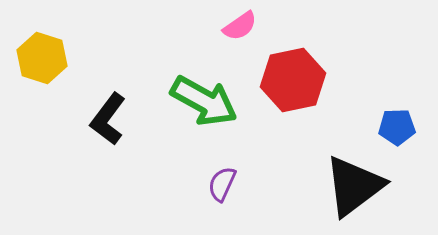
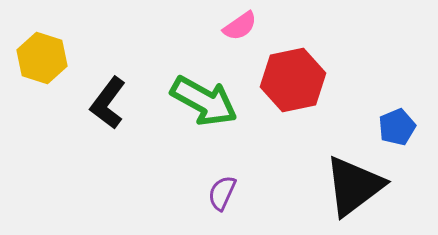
black L-shape: moved 16 px up
blue pentagon: rotated 21 degrees counterclockwise
purple semicircle: moved 9 px down
